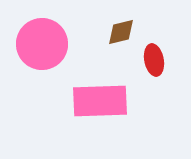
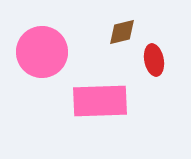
brown diamond: moved 1 px right
pink circle: moved 8 px down
